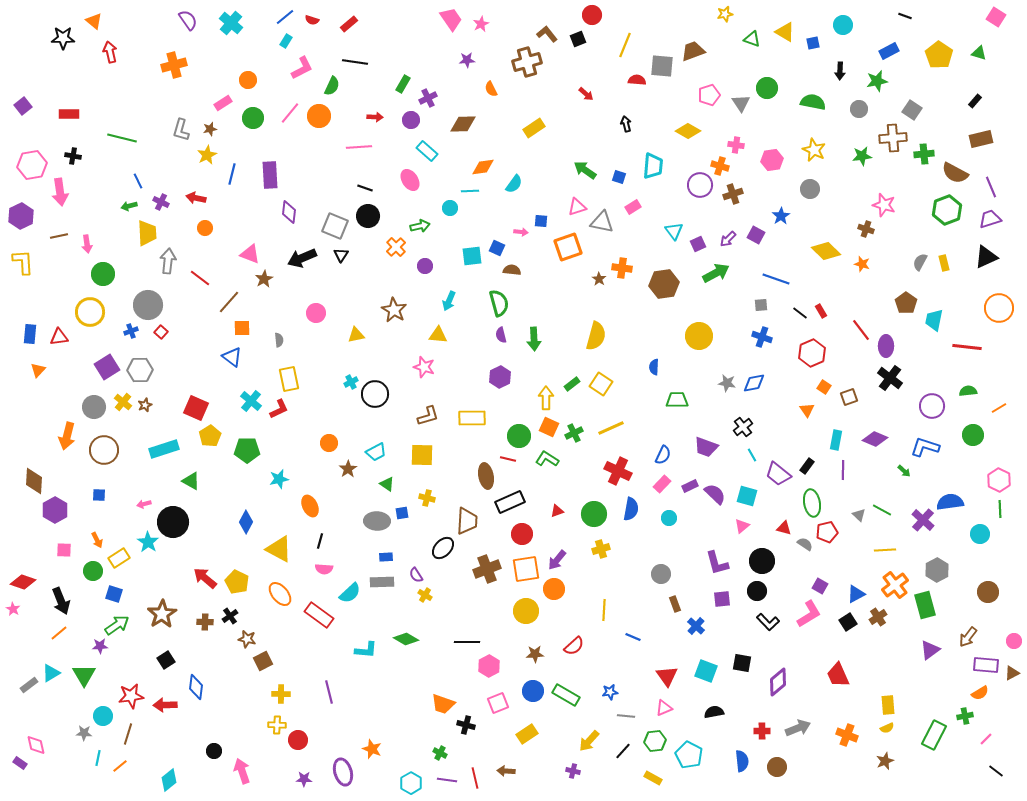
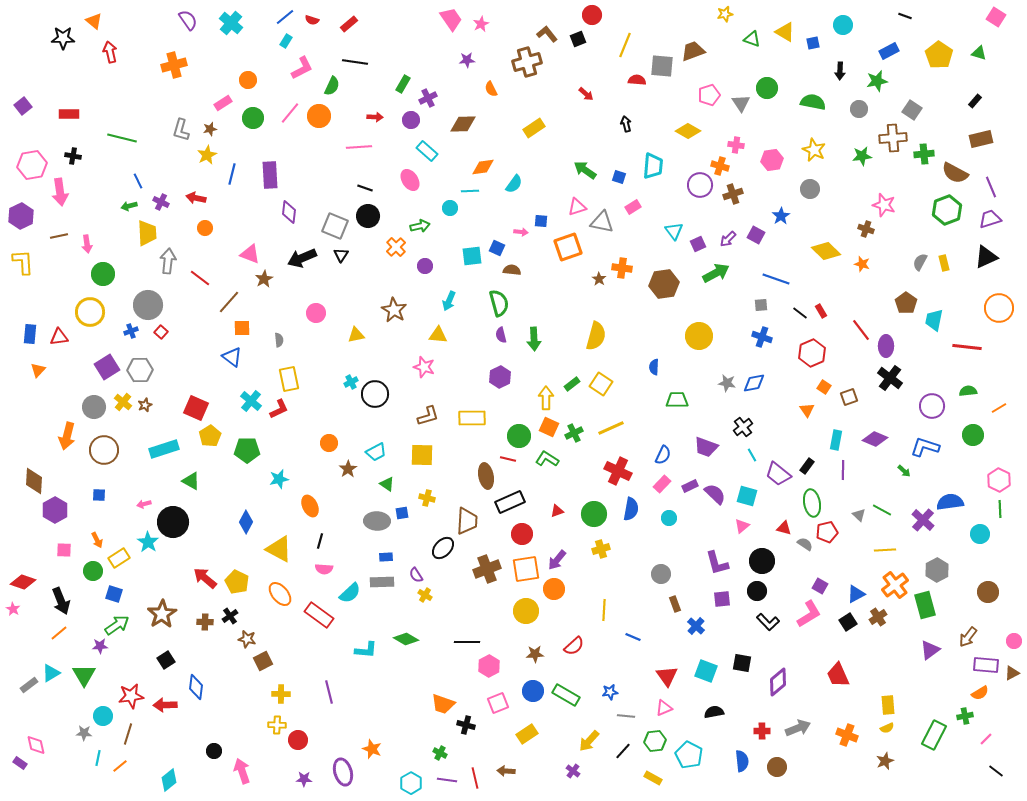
purple cross at (573, 771): rotated 24 degrees clockwise
